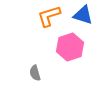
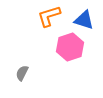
blue triangle: moved 1 px right, 5 px down
gray semicircle: moved 13 px left; rotated 42 degrees clockwise
